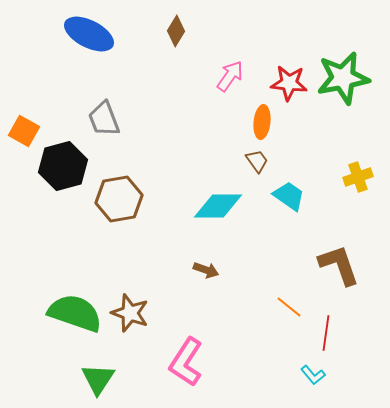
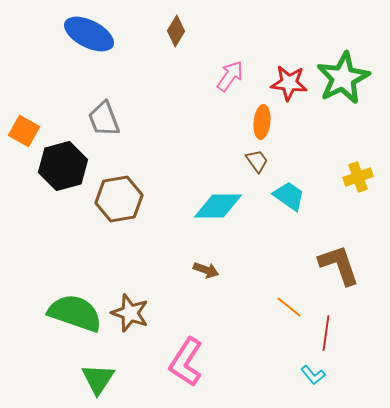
green star: rotated 16 degrees counterclockwise
